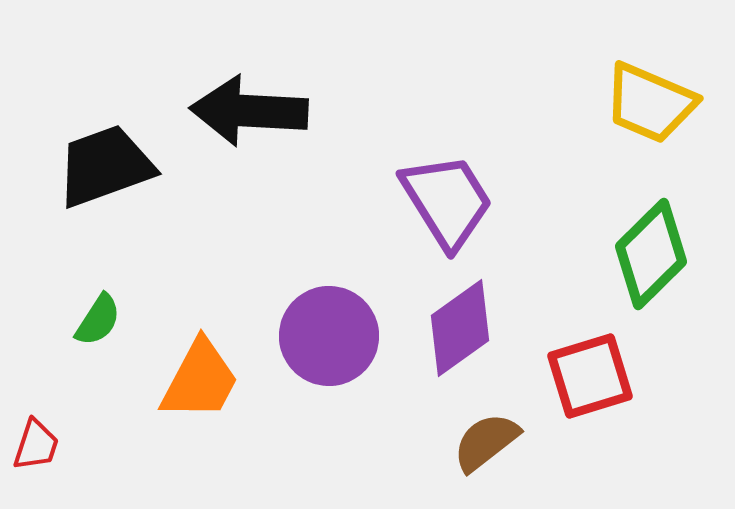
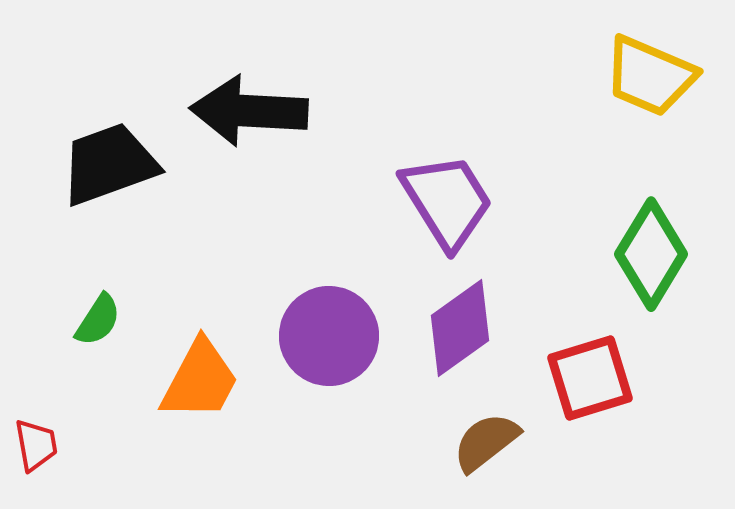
yellow trapezoid: moved 27 px up
black trapezoid: moved 4 px right, 2 px up
green diamond: rotated 14 degrees counterclockwise
red square: moved 2 px down
red trapezoid: rotated 28 degrees counterclockwise
